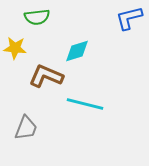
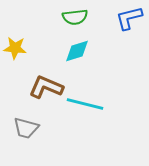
green semicircle: moved 38 px right
brown L-shape: moved 11 px down
gray trapezoid: rotated 84 degrees clockwise
